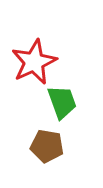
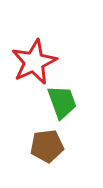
brown pentagon: rotated 16 degrees counterclockwise
